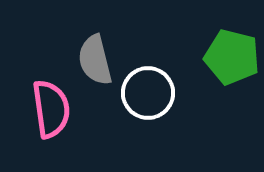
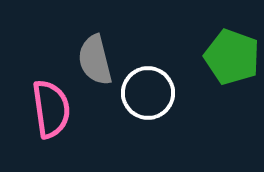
green pentagon: rotated 6 degrees clockwise
